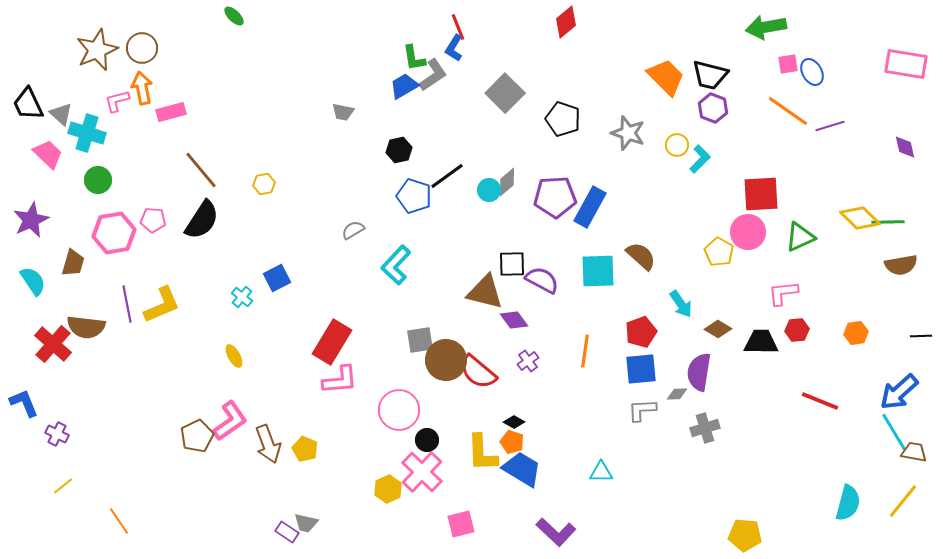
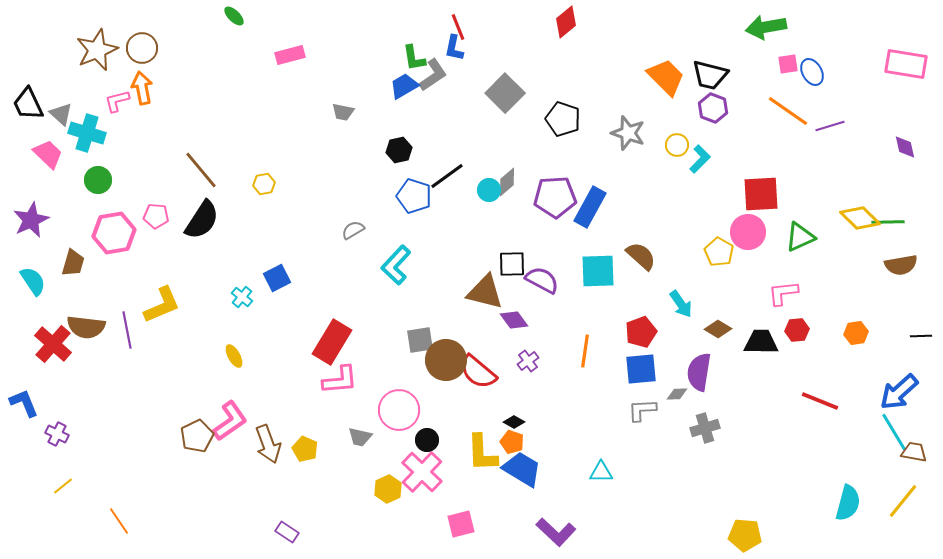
blue L-shape at (454, 48): rotated 20 degrees counterclockwise
pink rectangle at (171, 112): moved 119 px right, 57 px up
pink pentagon at (153, 220): moved 3 px right, 4 px up
purple line at (127, 304): moved 26 px down
gray trapezoid at (306, 523): moved 54 px right, 86 px up
